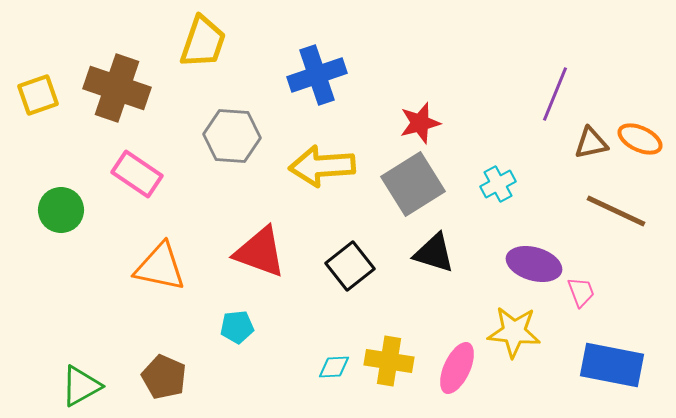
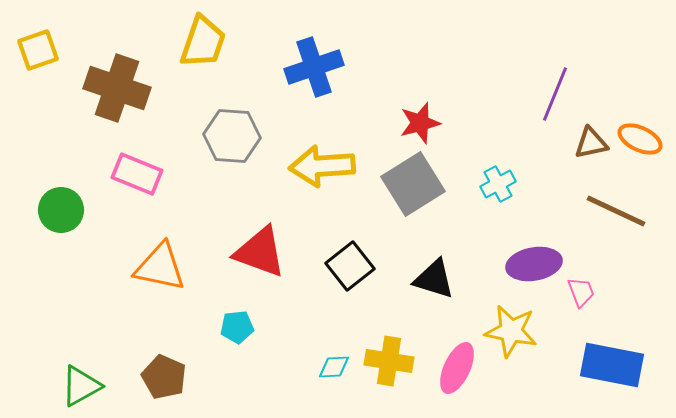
blue cross: moved 3 px left, 8 px up
yellow square: moved 45 px up
pink rectangle: rotated 12 degrees counterclockwise
black triangle: moved 26 px down
purple ellipse: rotated 26 degrees counterclockwise
yellow star: moved 3 px left, 1 px up; rotated 6 degrees clockwise
